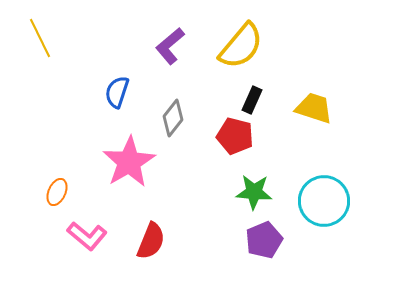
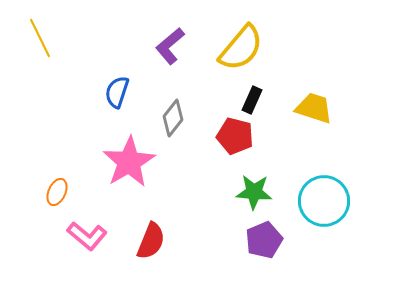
yellow semicircle: moved 2 px down
